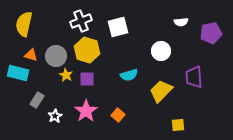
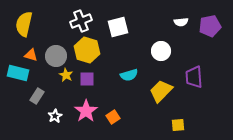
purple pentagon: moved 1 px left, 7 px up
gray rectangle: moved 4 px up
orange square: moved 5 px left, 2 px down; rotated 16 degrees clockwise
